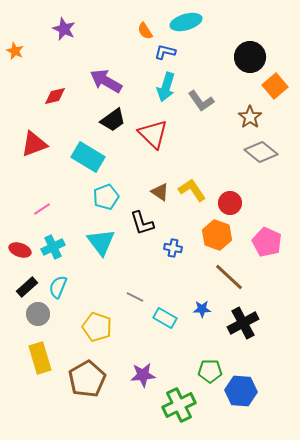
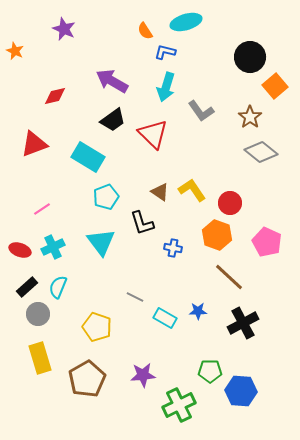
purple arrow at (106, 81): moved 6 px right
gray L-shape at (201, 101): moved 10 px down
blue star at (202, 309): moved 4 px left, 2 px down
